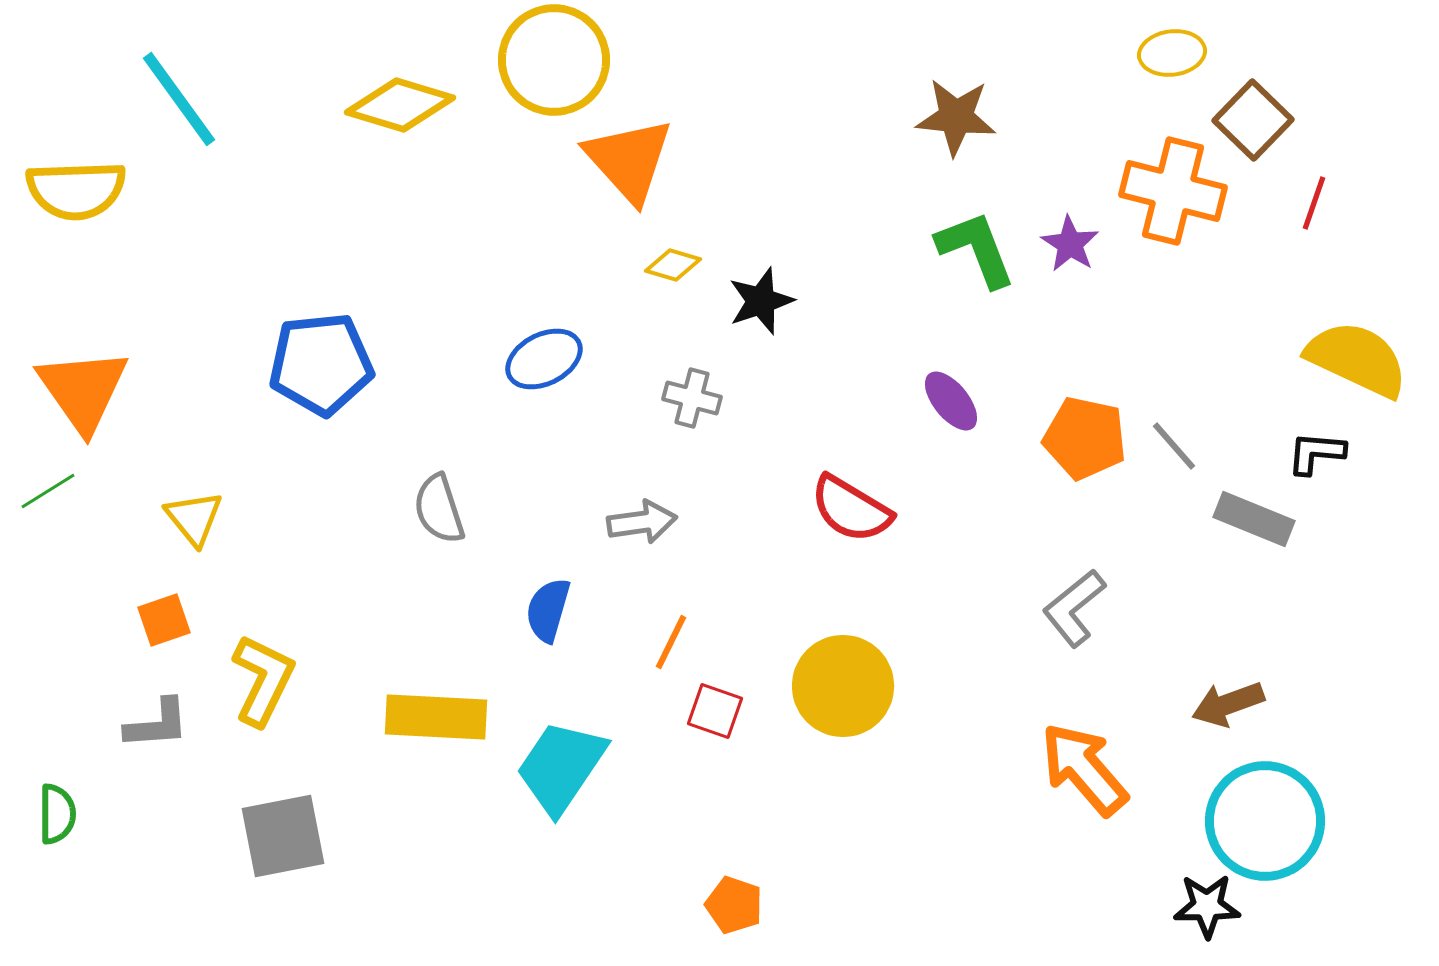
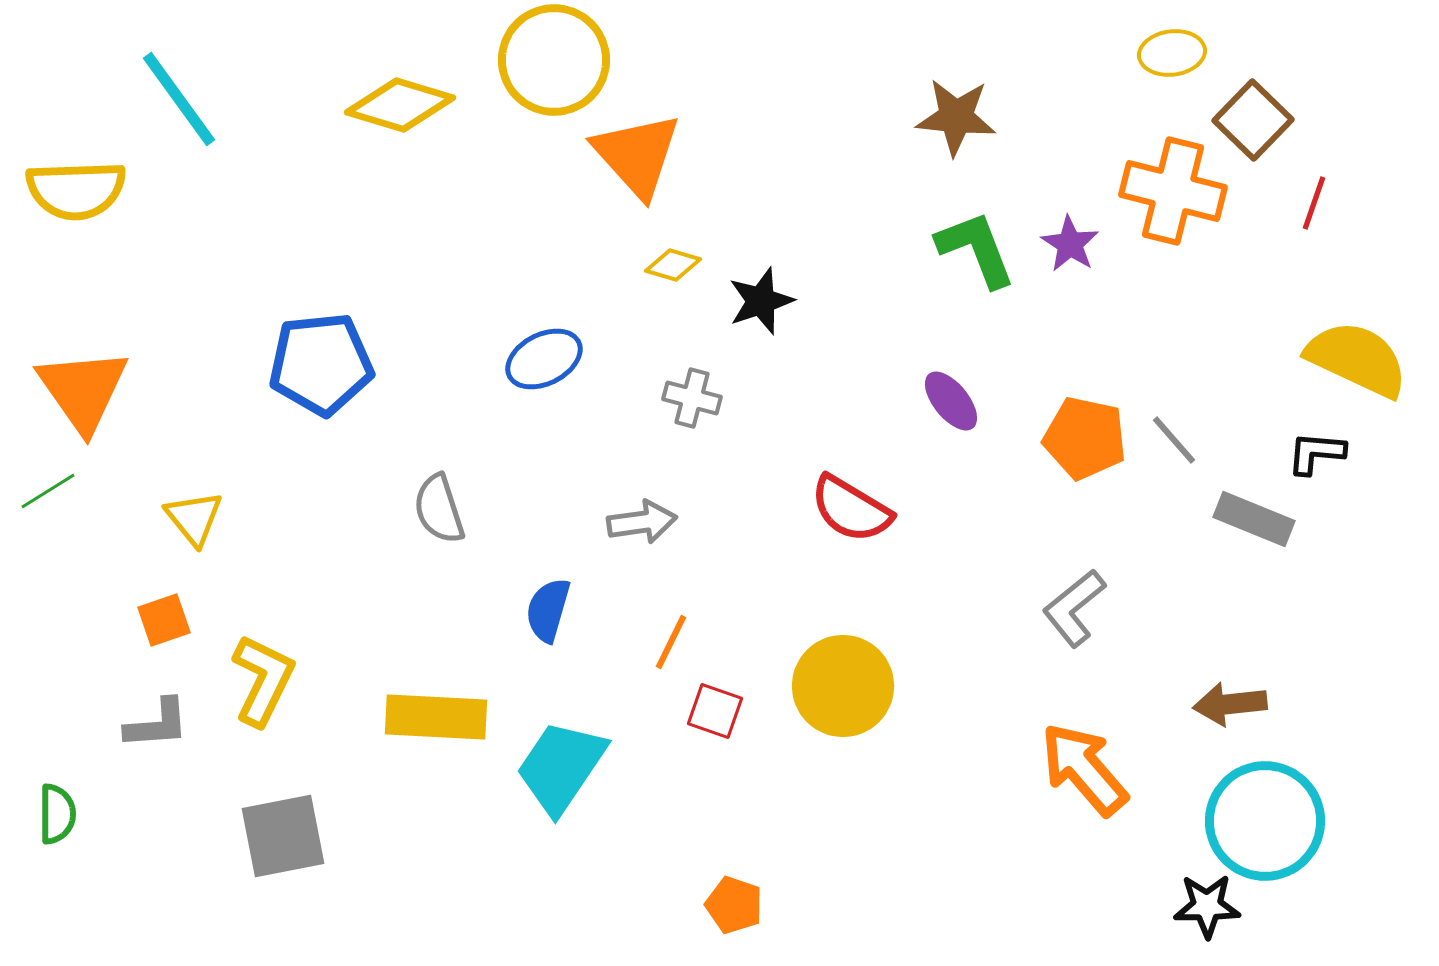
orange triangle at (629, 160): moved 8 px right, 5 px up
gray line at (1174, 446): moved 6 px up
brown arrow at (1228, 704): moved 2 px right; rotated 14 degrees clockwise
